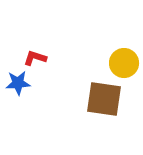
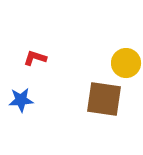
yellow circle: moved 2 px right
blue star: moved 3 px right, 17 px down
